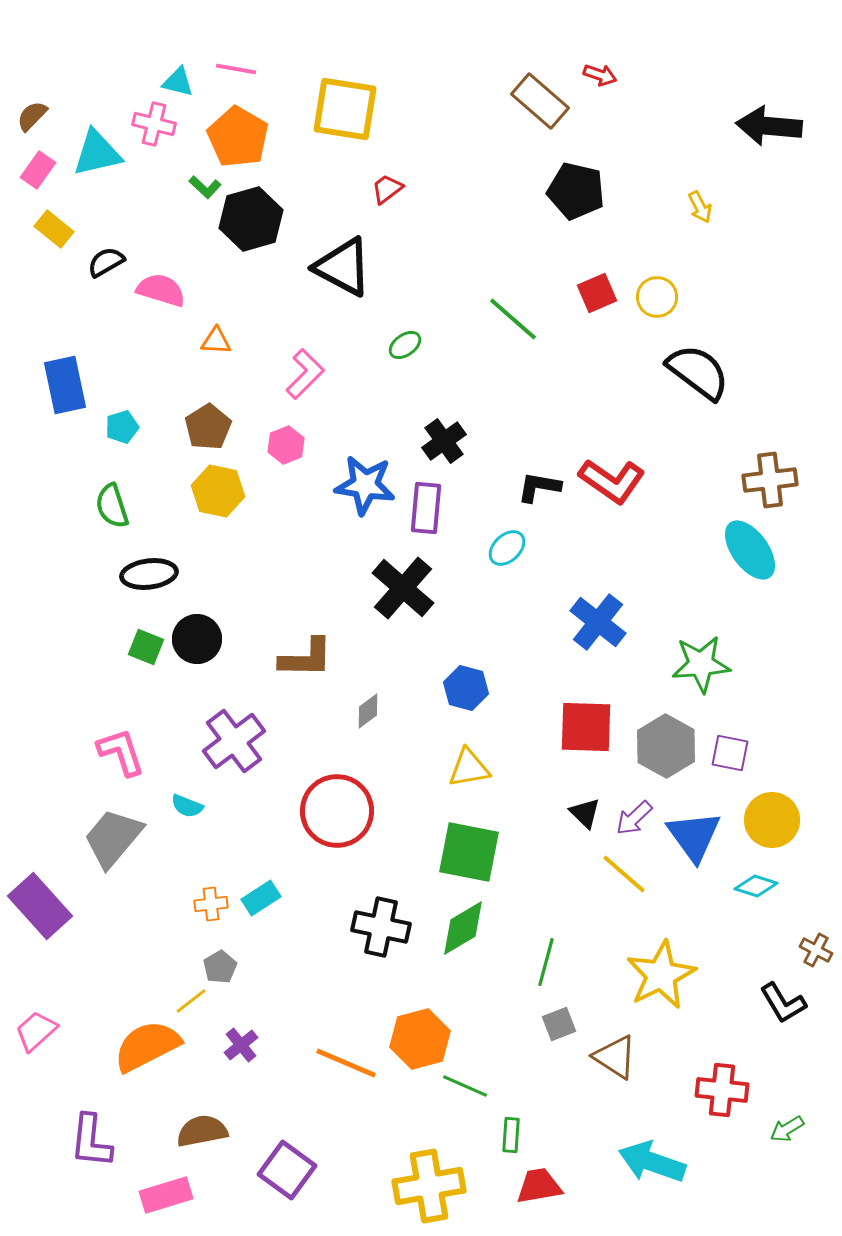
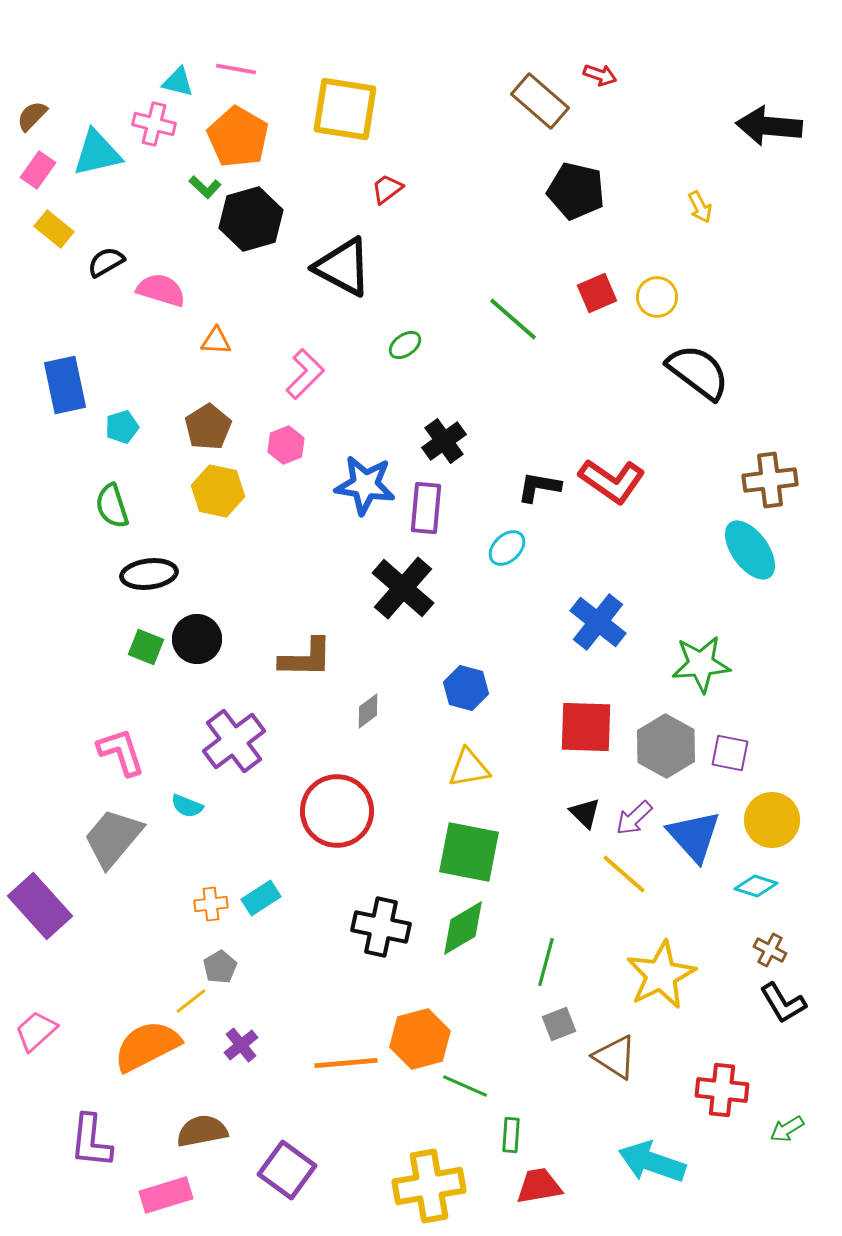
blue triangle at (694, 836): rotated 6 degrees counterclockwise
brown cross at (816, 950): moved 46 px left
orange line at (346, 1063): rotated 28 degrees counterclockwise
